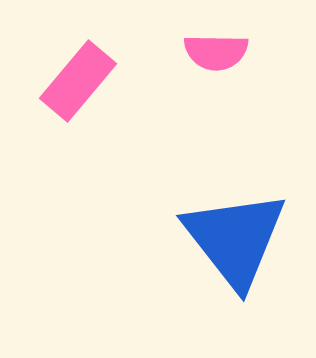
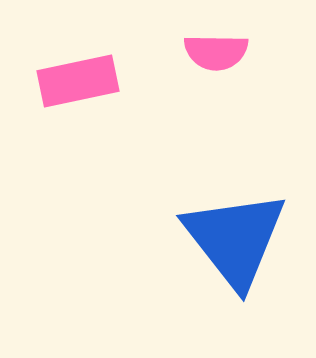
pink rectangle: rotated 38 degrees clockwise
